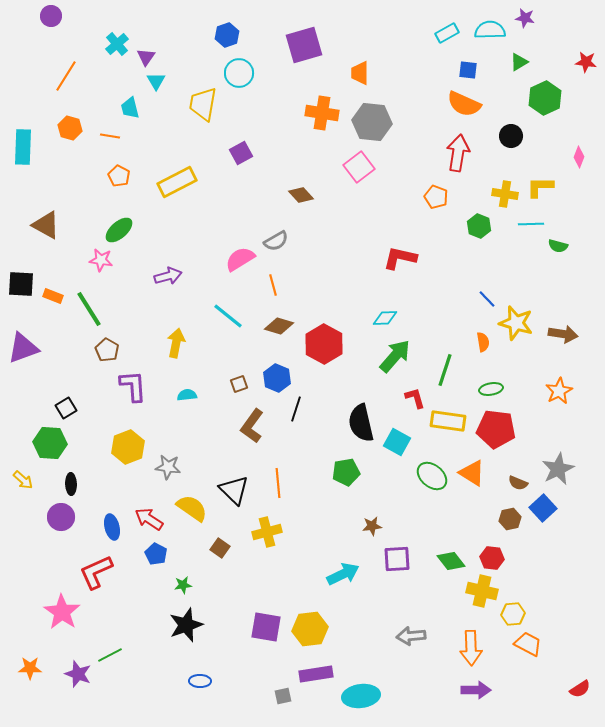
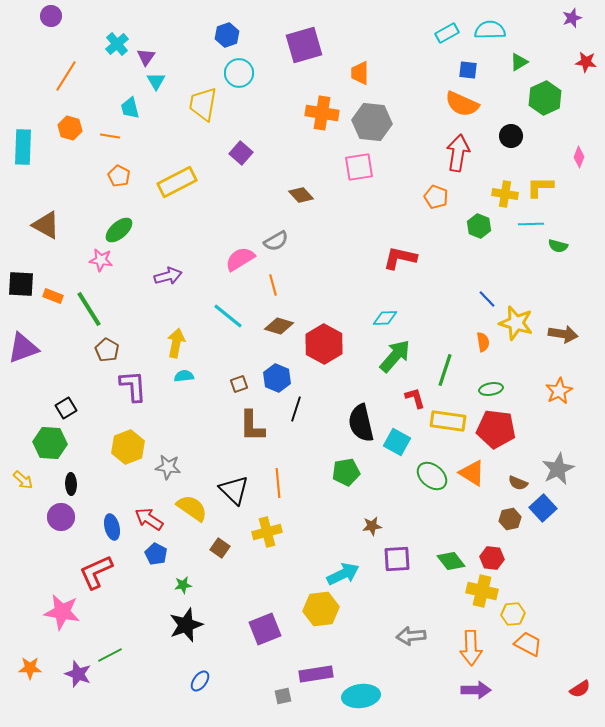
purple star at (525, 18): moved 47 px right; rotated 30 degrees counterclockwise
orange semicircle at (464, 104): moved 2 px left
purple square at (241, 153): rotated 20 degrees counterclockwise
pink square at (359, 167): rotated 28 degrees clockwise
cyan semicircle at (187, 395): moved 3 px left, 19 px up
brown L-shape at (252, 426): rotated 36 degrees counterclockwise
pink star at (62, 612): rotated 24 degrees counterclockwise
purple square at (266, 627): moved 1 px left, 2 px down; rotated 32 degrees counterclockwise
yellow hexagon at (310, 629): moved 11 px right, 20 px up
blue ellipse at (200, 681): rotated 55 degrees counterclockwise
